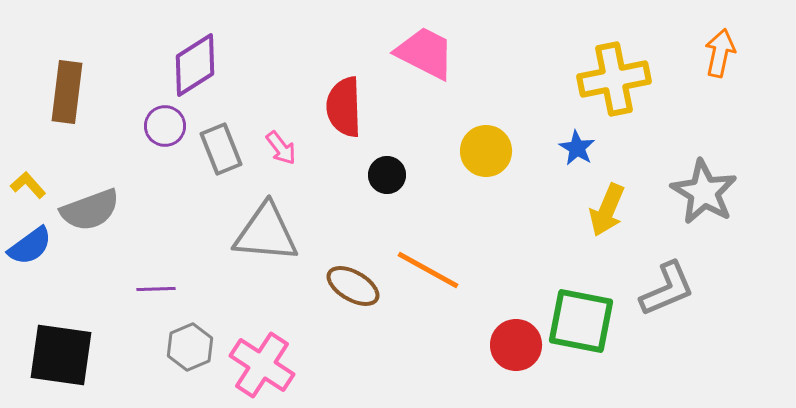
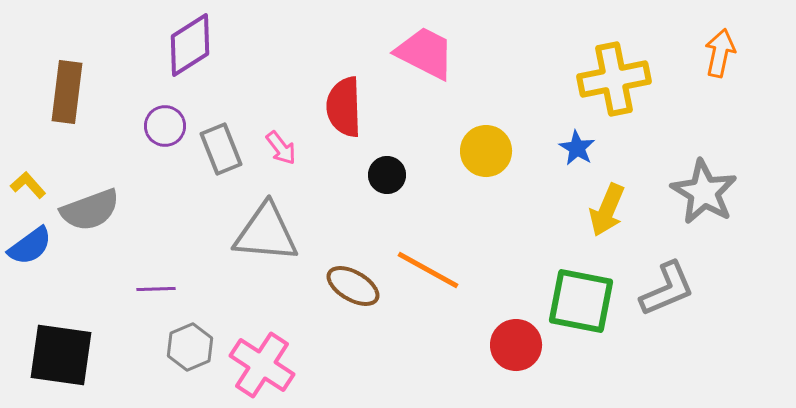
purple diamond: moved 5 px left, 20 px up
green square: moved 20 px up
